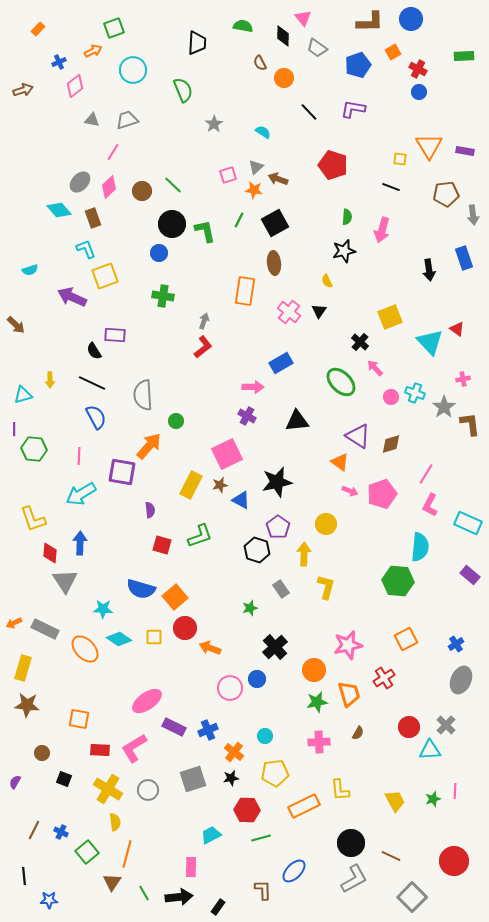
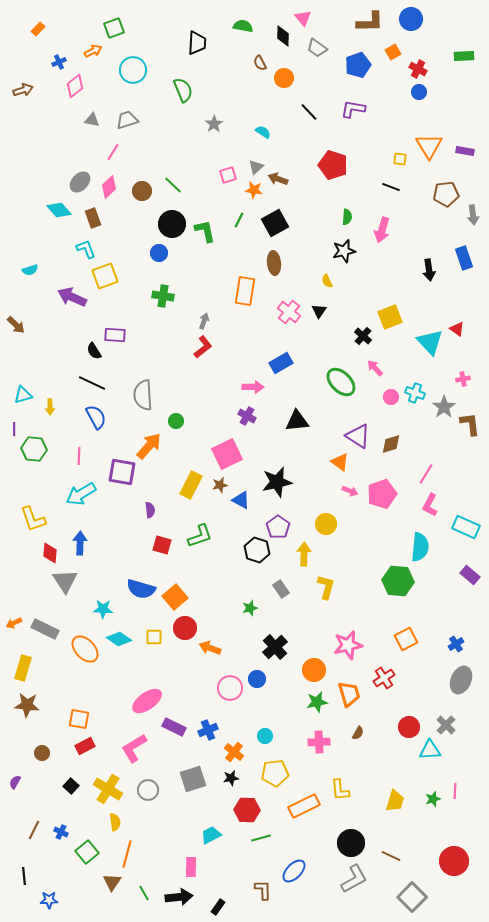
black cross at (360, 342): moved 3 px right, 6 px up
yellow arrow at (50, 380): moved 27 px down
cyan rectangle at (468, 523): moved 2 px left, 4 px down
red rectangle at (100, 750): moved 15 px left, 4 px up; rotated 30 degrees counterclockwise
black square at (64, 779): moved 7 px right, 7 px down; rotated 21 degrees clockwise
yellow trapezoid at (395, 801): rotated 45 degrees clockwise
